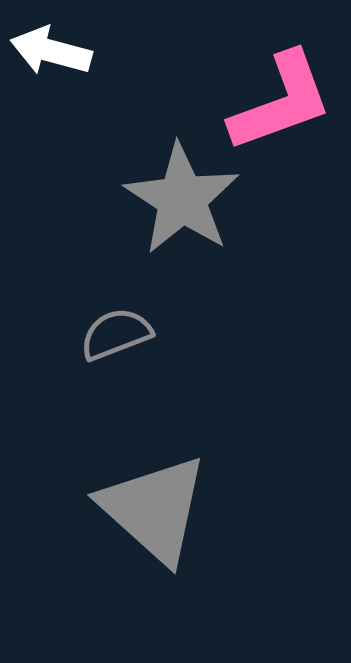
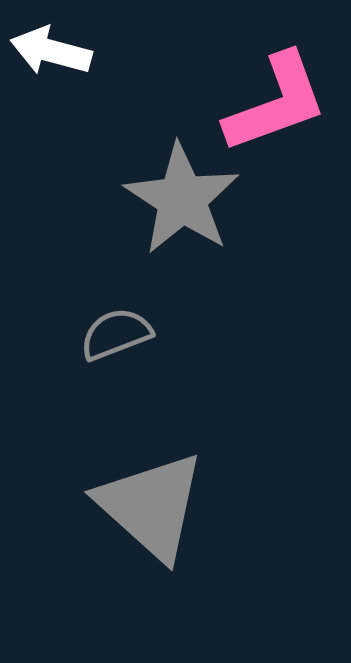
pink L-shape: moved 5 px left, 1 px down
gray triangle: moved 3 px left, 3 px up
